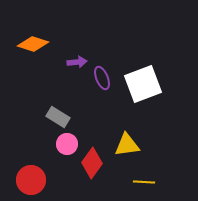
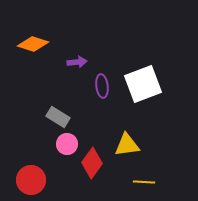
purple ellipse: moved 8 px down; rotated 15 degrees clockwise
